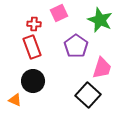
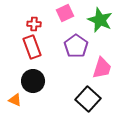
pink square: moved 6 px right
black square: moved 4 px down
